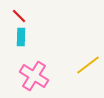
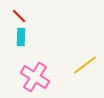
yellow line: moved 3 px left
pink cross: moved 1 px right, 1 px down
